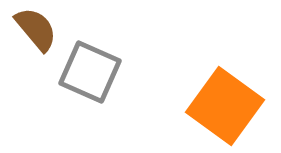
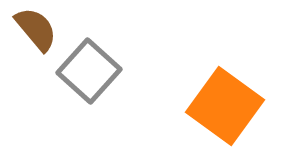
gray square: moved 1 px left, 1 px up; rotated 18 degrees clockwise
